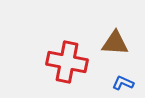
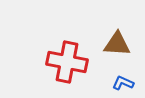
brown triangle: moved 2 px right, 1 px down
